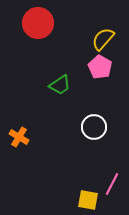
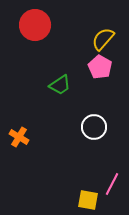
red circle: moved 3 px left, 2 px down
